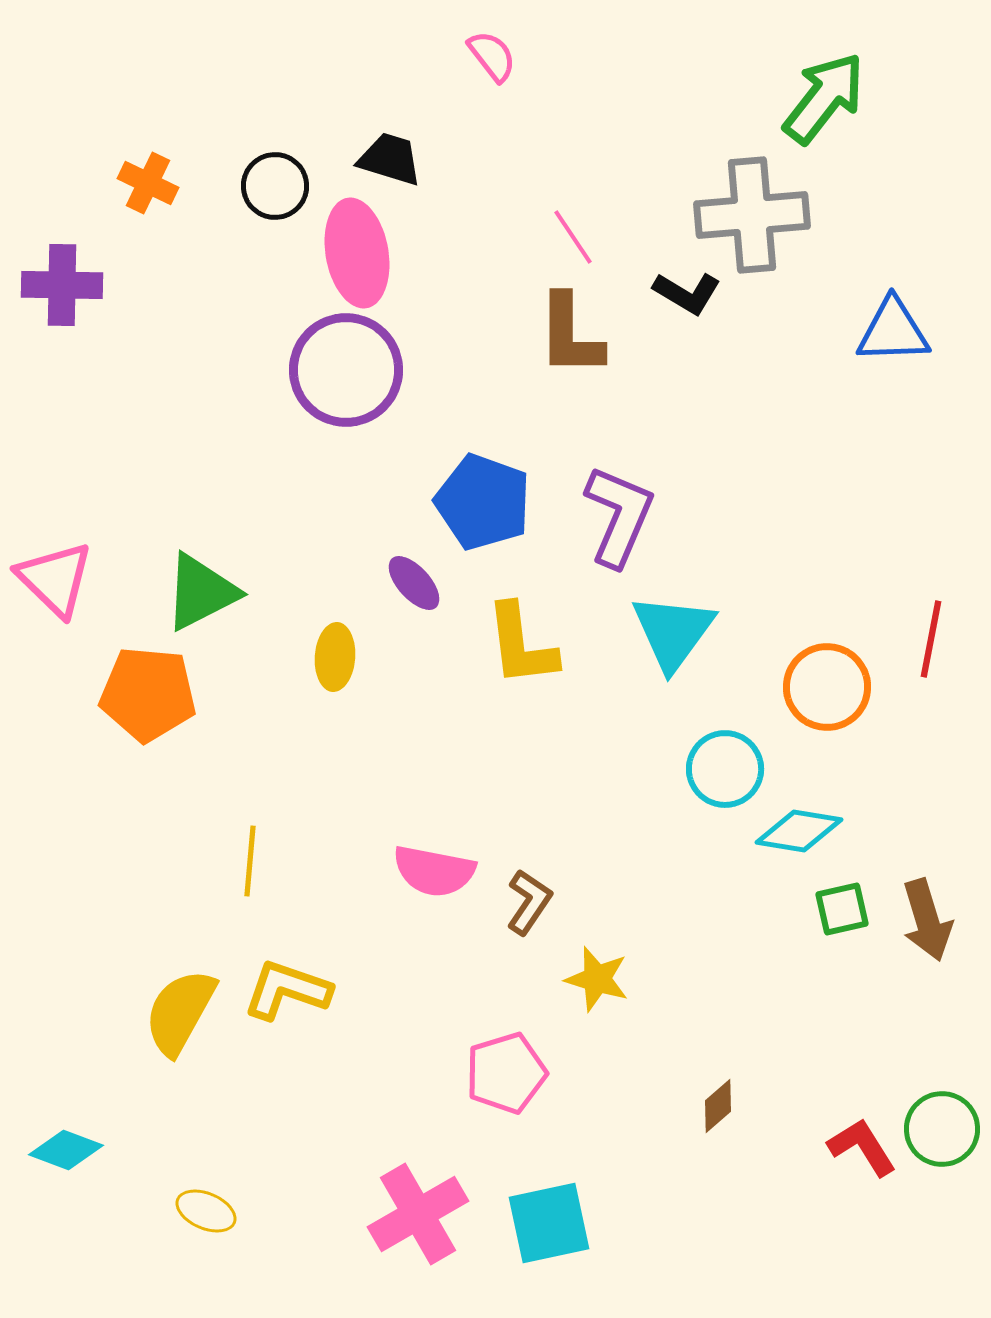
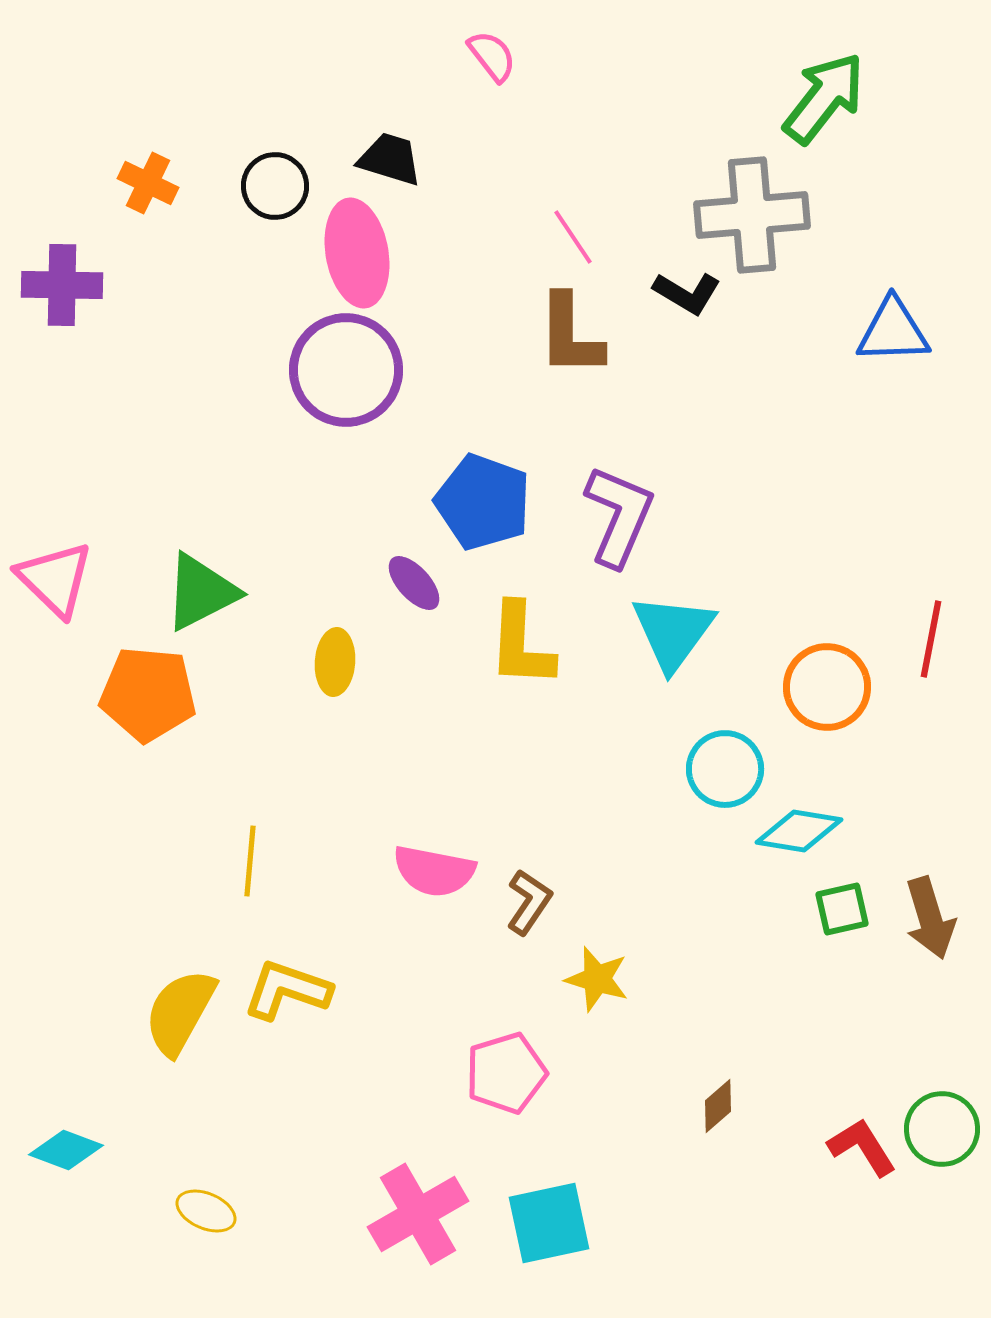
yellow L-shape at (521, 645): rotated 10 degrees clockwise
yellow ellipse at (335, 657): moved 5 px down
brown arrow at (927, 920): moved 3 px right, 2 px up
